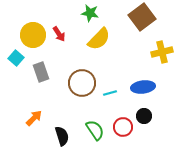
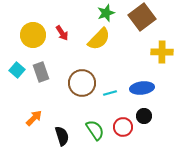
green star: moved 16 px right; rotated 30 degrees counterclockwise
red arrow: moved 3 px right, 1 px up
yellow cross: rotated 15 degrees clockwise
cyan square: moved 1 px right, 12 px down
blue ellipse: moved 1 px left, 1 px down
